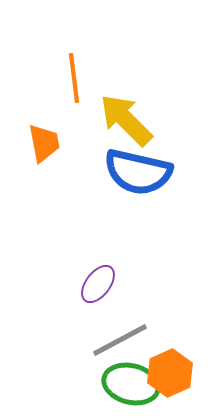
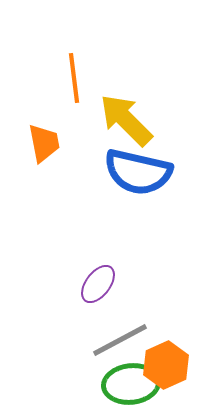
orange hexagon: moved 4 px left, 8 px up
green ellipse: rotated 20 degrees counterclockwise
